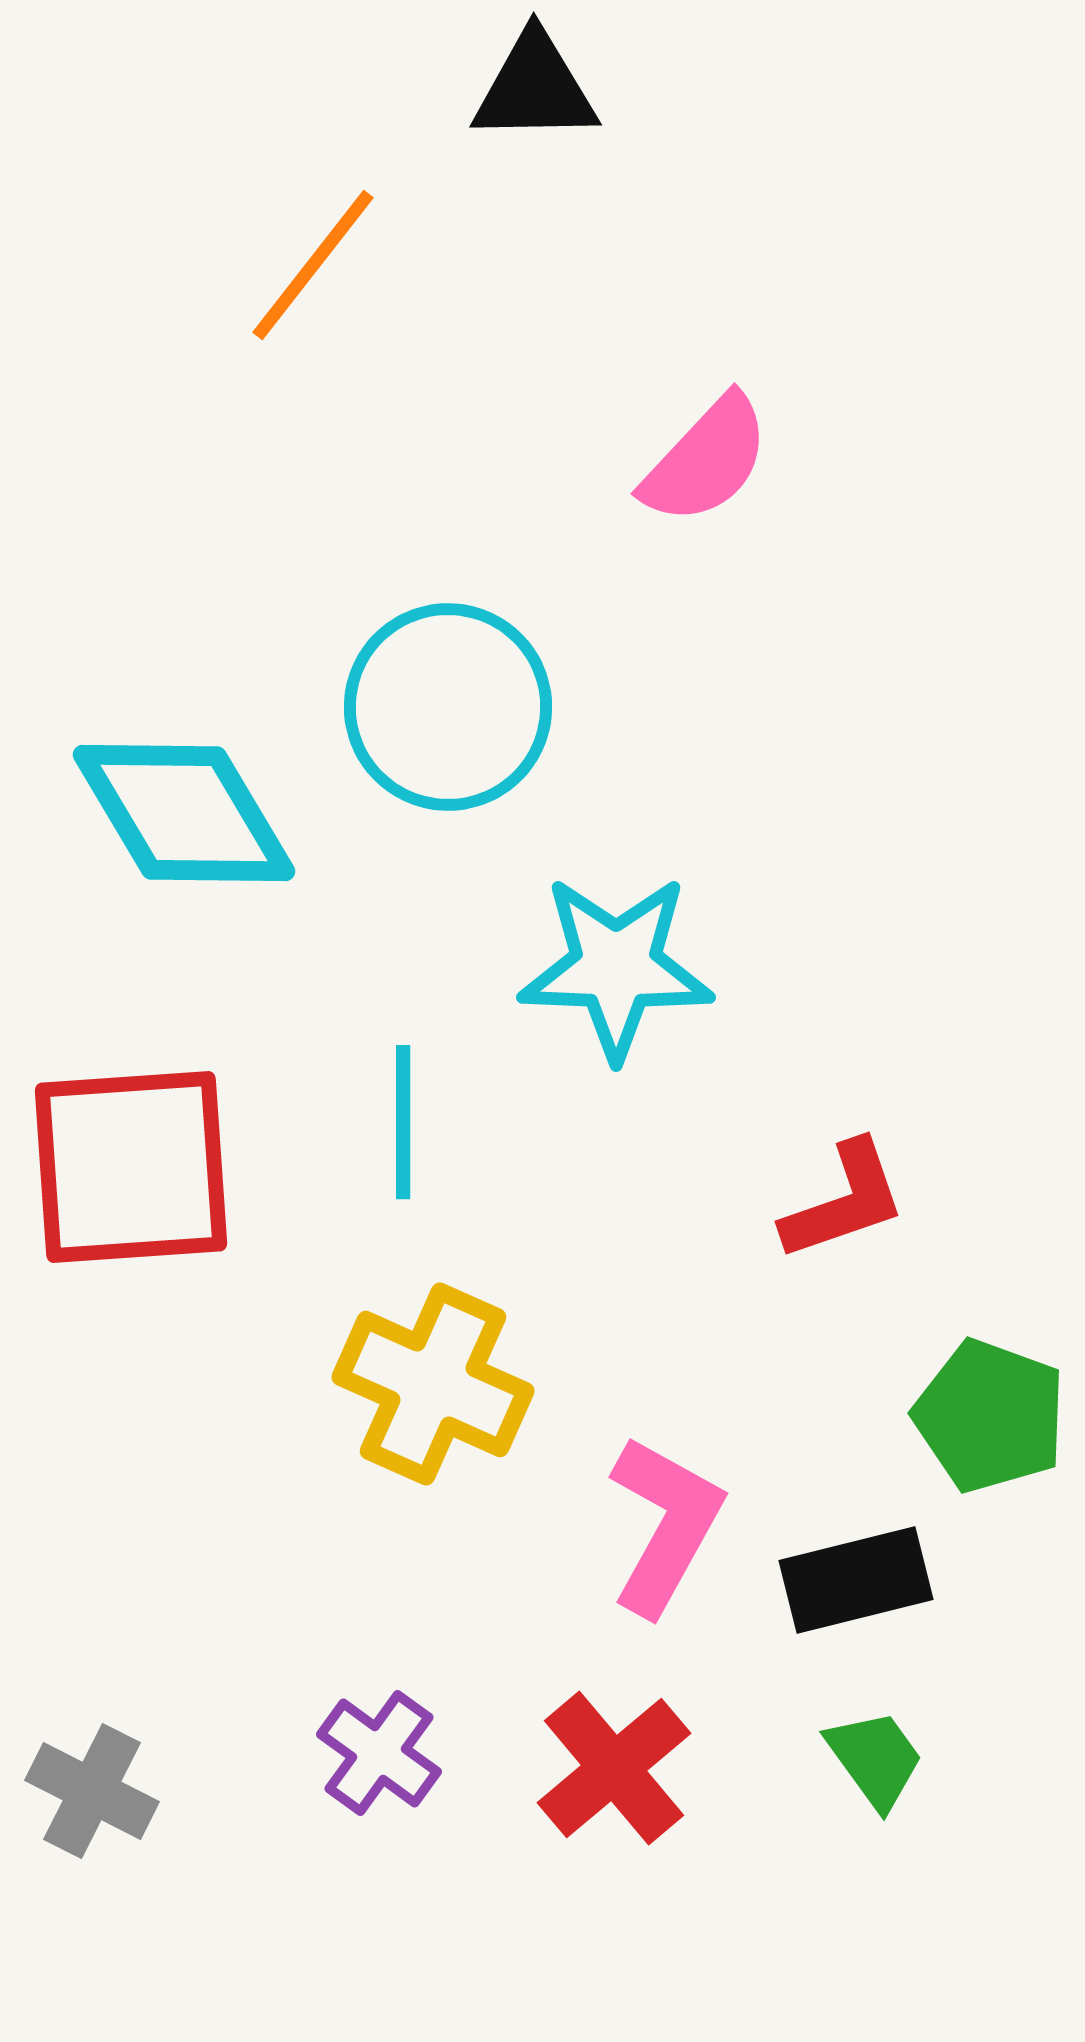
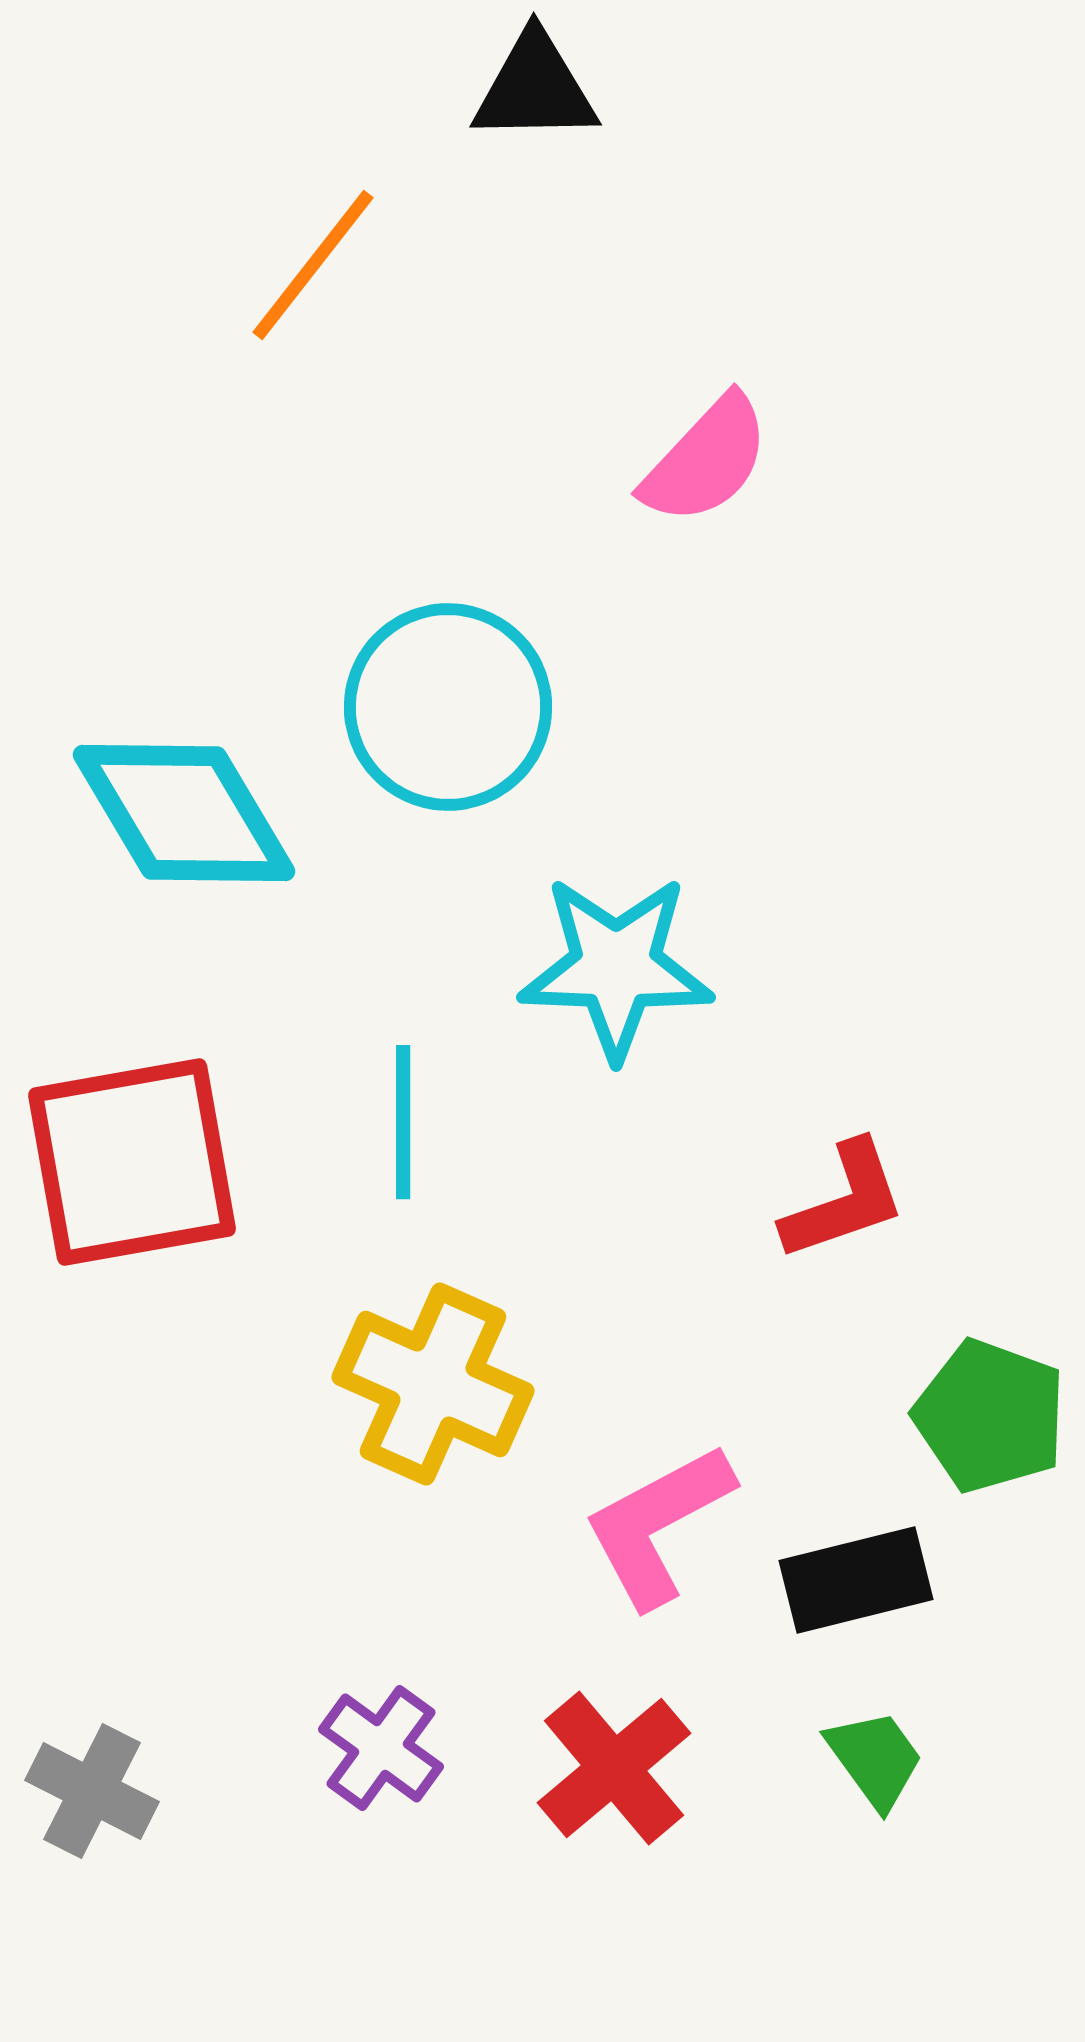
red square: moved 1 px right, 5 px up; rotated 6 degrees counterclockwise
pink L-shape: moved 7 px left; rotated 147 degrees counterclockwise
purple cross: moved 2 px right, 5 px up
